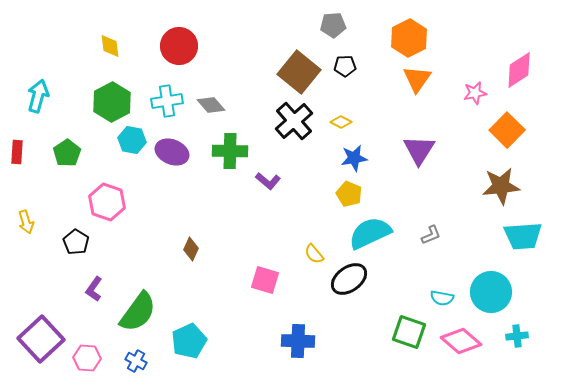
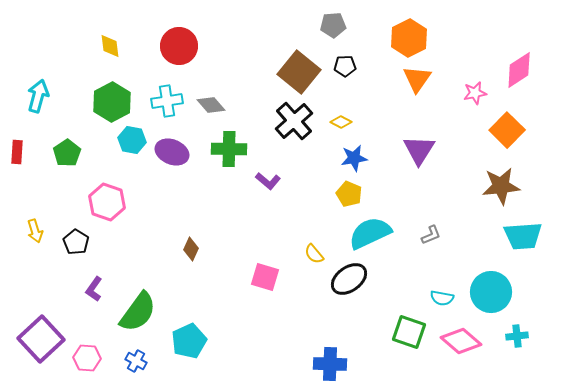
green cross at (230, 151): moved 1 px left, 2 px up
yellow arrow at (26, 222): moved 9 px right, 9 px down
pink square at (265, 280): moved 3 px up
blue cross at (298, 341): moved 32 px right, 23 px down
